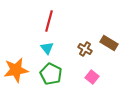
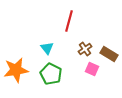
red line: moved 20 px right
brown rectangle: moved 11 px down
brown cross: rotated 24 degrees clockwise
pink square: moved 8 px up; rotated 16 degrees counterclockwise
